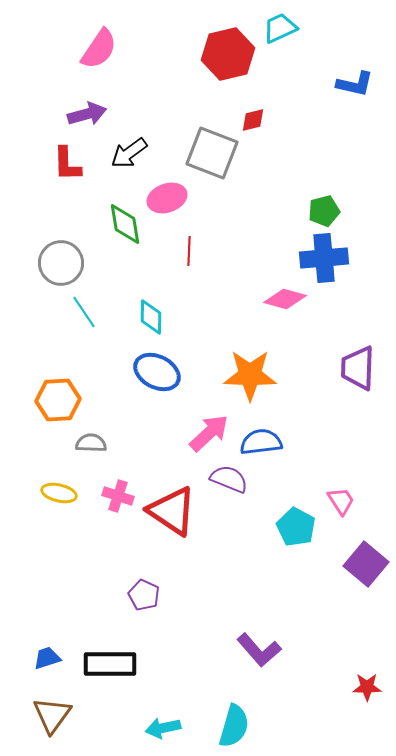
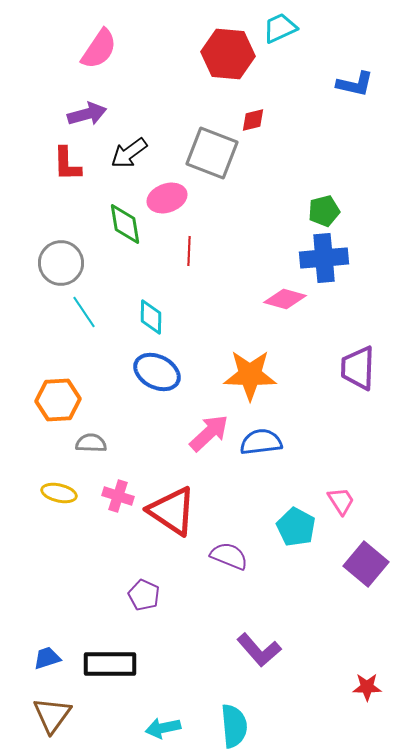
red hexagon: rotated 18 degrees clockwise
purple semicircle: moved 77 px down
cyan semicircle: rotated 21 degrees counterclockwise
